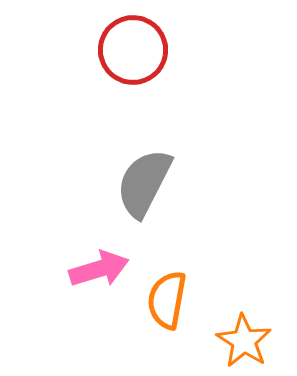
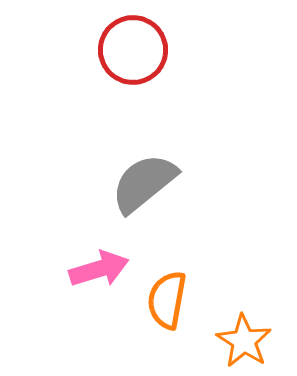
gray semicircle: rotated 24 degrees clockwise
